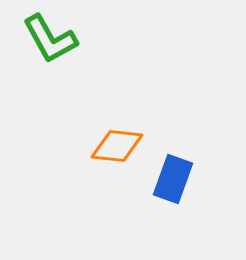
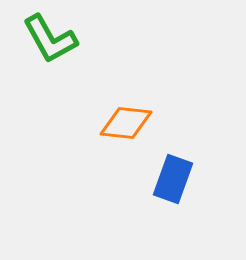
orange diamond: moved 9 px right, 23 px up
